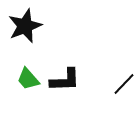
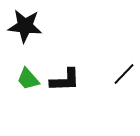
black star: rotated 28 degrees clockwise
black line: moved 10 px up
